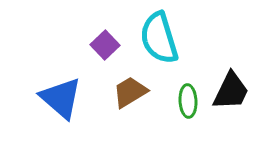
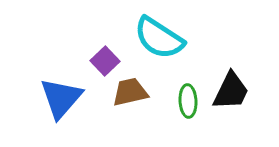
cyan semicircle: rotated 40 degrees counterclockwise
purple square: moved 16 px down
brown trapezoid: rotated 18 degrees clockwise
blue triangle: rotated 30 degrees clockwise
